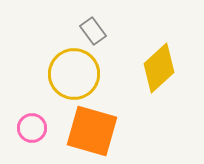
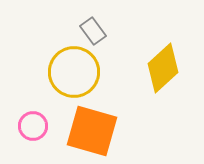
yellow diamond: moved 4 px right
yellow circle: moved 2 px up
pink circle: moved 1 px right, 2 px up
